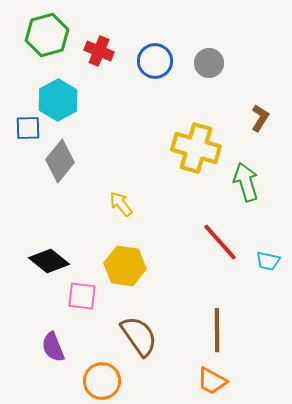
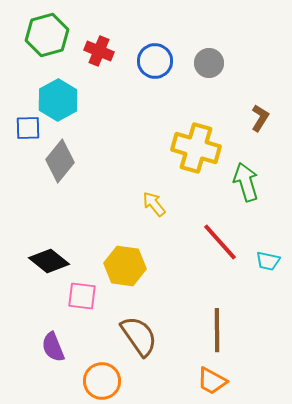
yellow arrow: moved 33 px right
